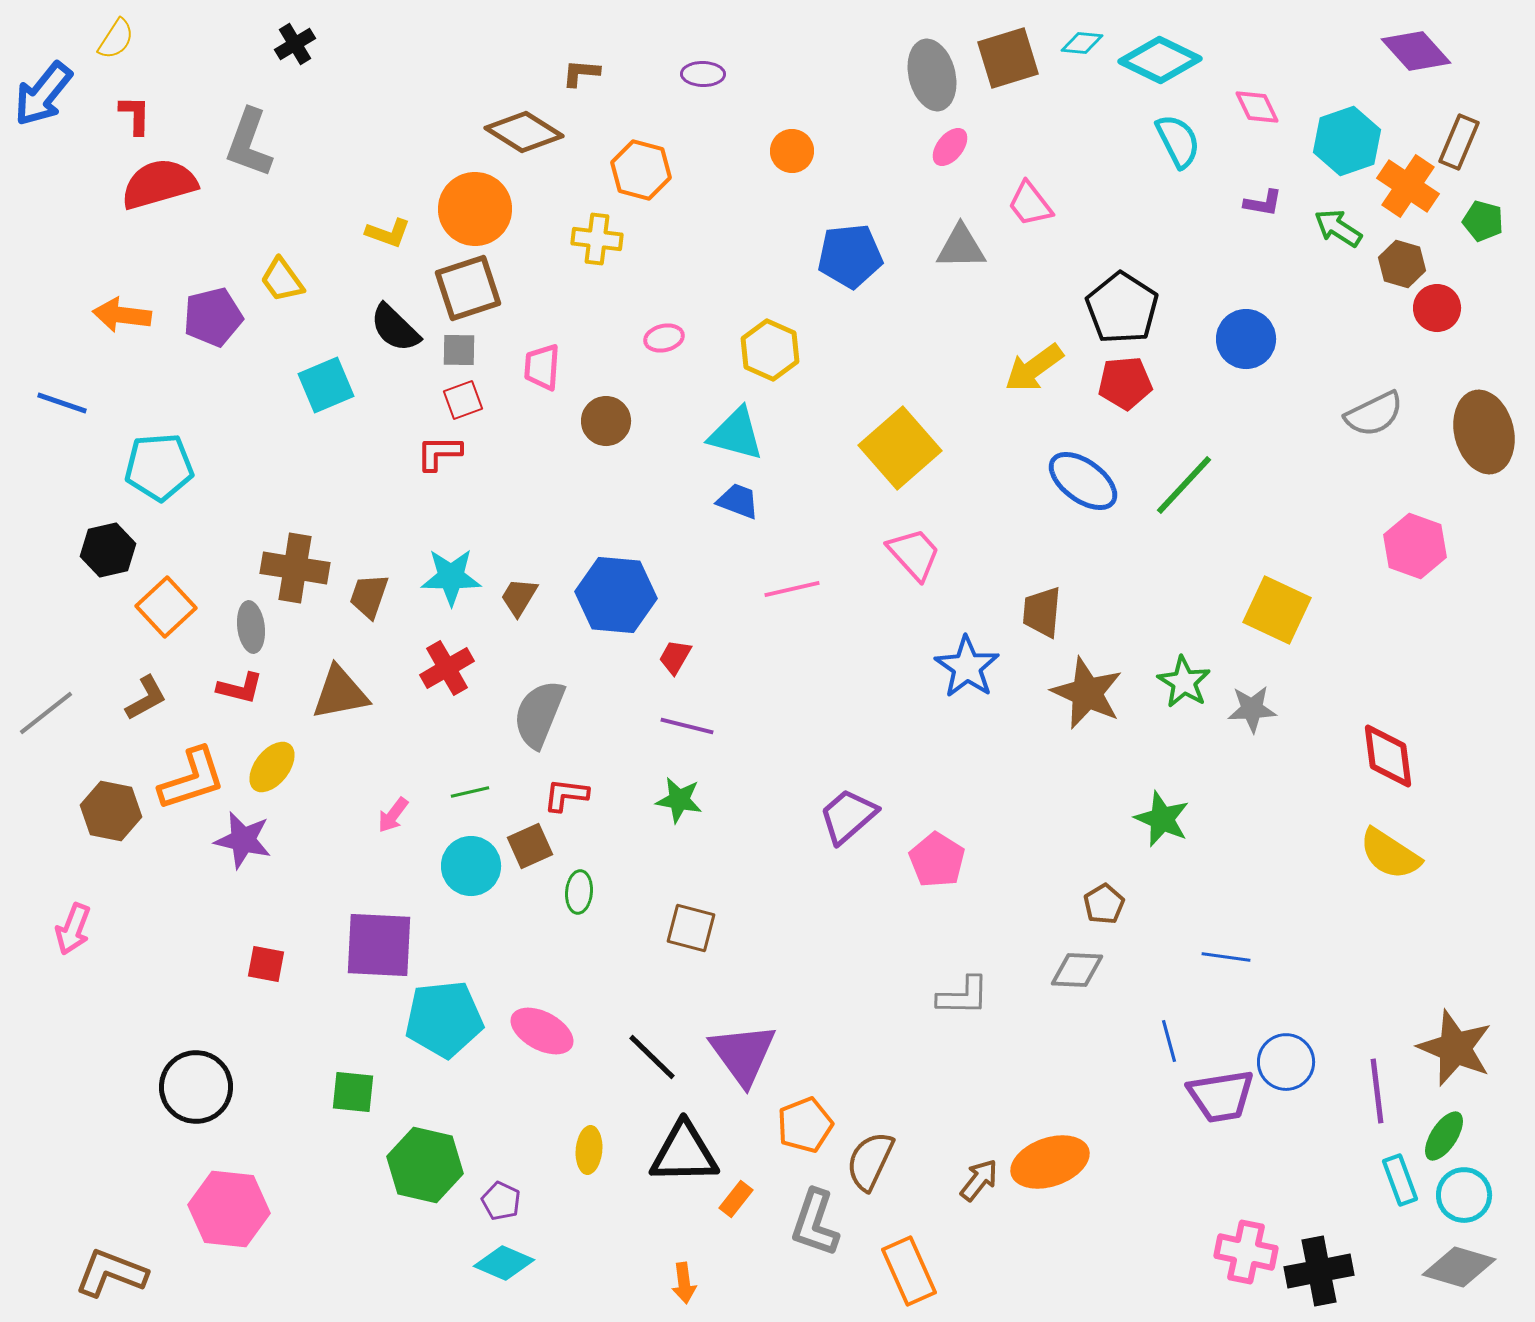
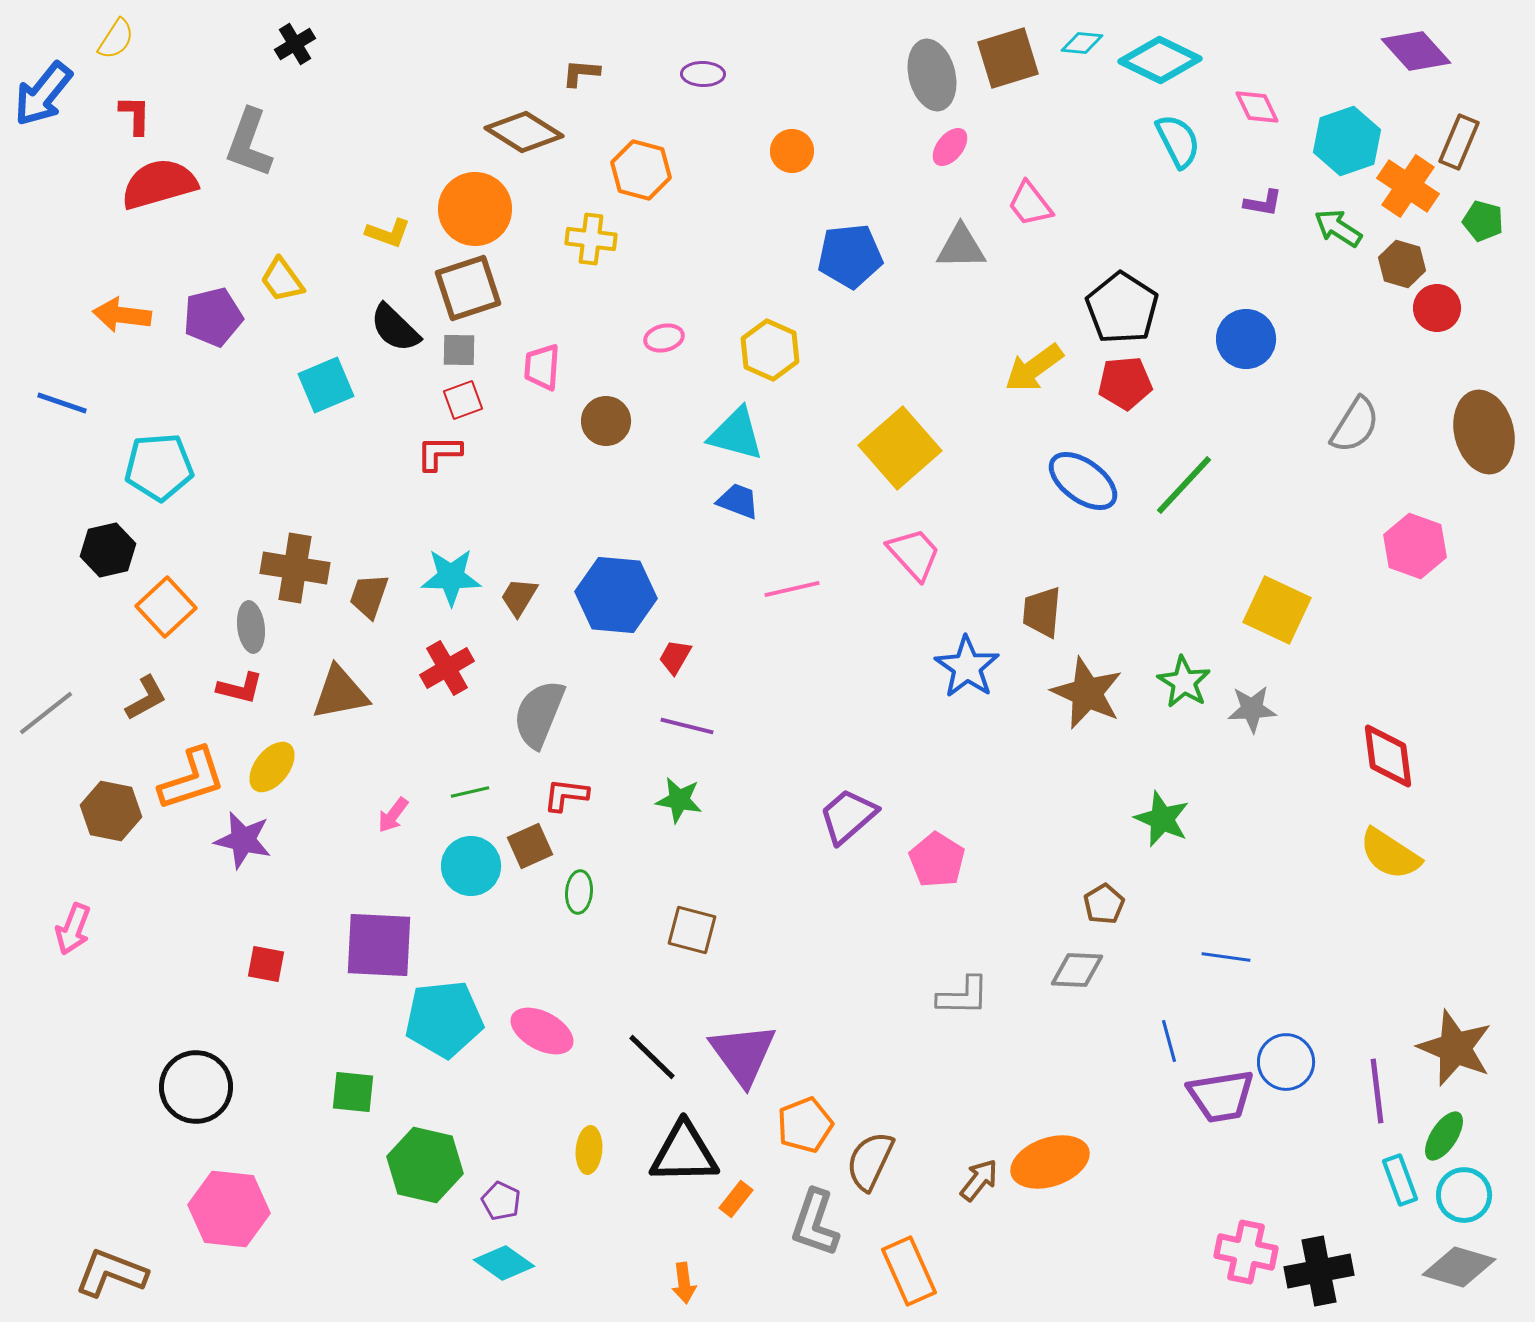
yellow cross at (597, 239): moved 6 px left
gray semicircle at (1374, 414): moved 19 px left, 11 px down; rotated 32 degrees counterclockwise
brown square at (691, 928): moved 1 px right, 2 px down
cyan diamond at (504, 1263): rotated 12 degrees clockwise
